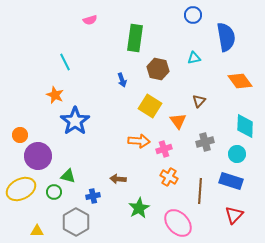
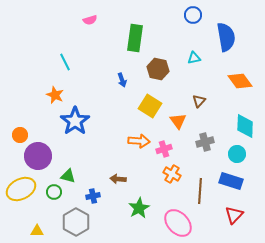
orange cross: moved 3 px right, 3 px up
